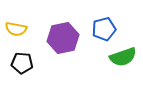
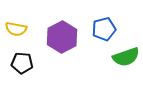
purple hexagon: moved 1 px left, 1 px up; rotated 16 degrees counterclockwise
green semicircle: moved 3 px right
